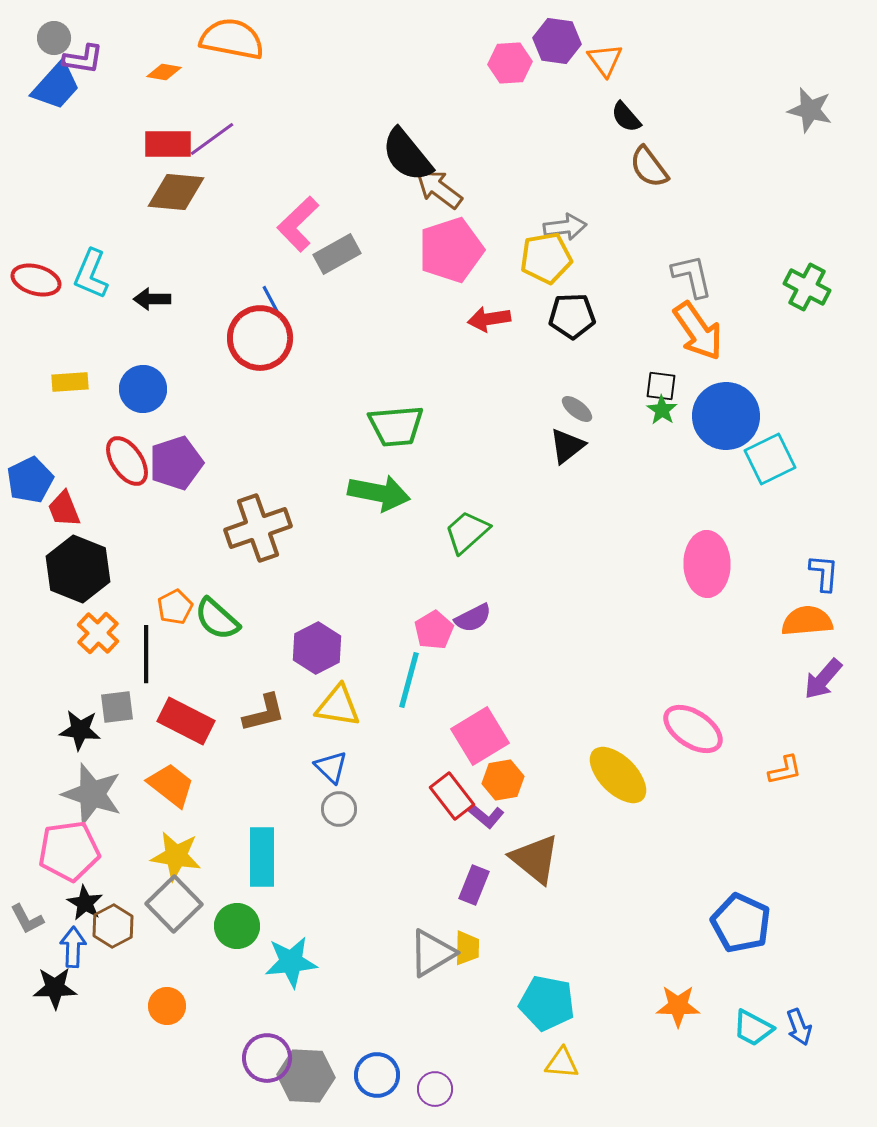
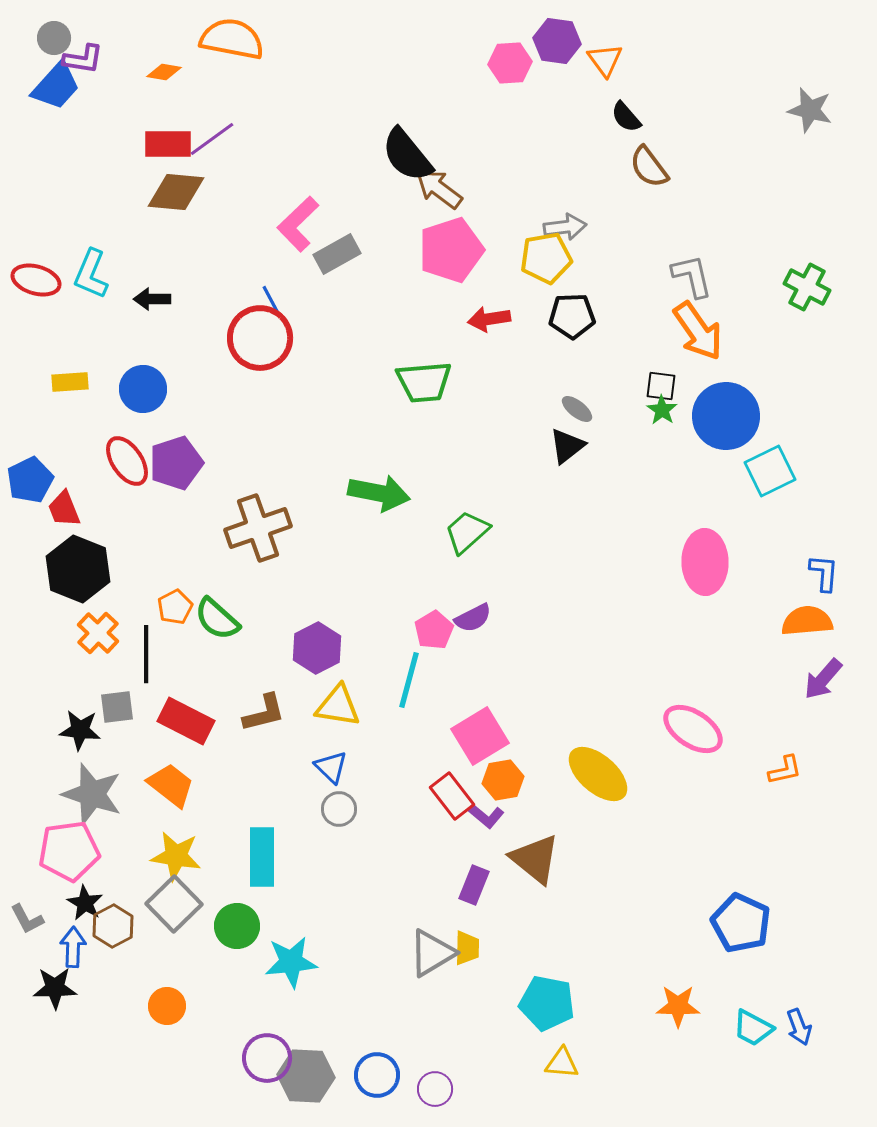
green trapezoid at (396, 426): moved 28 px right, 44 px up
cyan square at (770, 459): moved 12 px down
pink ellipse at (707, 564): moved 2 px left, 2 px up
yellow ellipse at (618, 775): moved 20 px left, 1 px up; rotated 4 degrees counterclockwise
